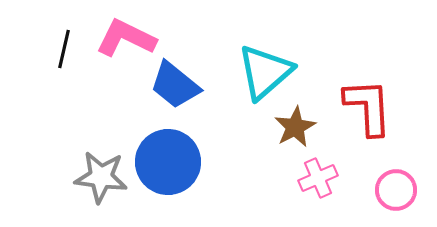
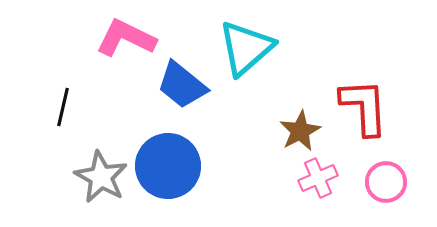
black line: moved 1 px left, 58 px down
cyan triangle: moved 19 px left, 24 px up
blue trapezoid: moved 7 px right
red L-shape: moved 4 px left
brown star: moved 5 px right, 4 px down
blue circle: moved 4 px down
gray star: rotated 22 degrees clockwise
pink circle: moved 10 px left, 8 px up
